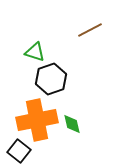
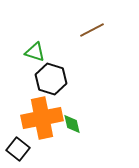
brown line: moved 2 px right
black hexagon: rotated 24 degrees counterclockwise
orange cross: moved 5 px right, 2 px up
black square: moved 1 px left, 2 px up
